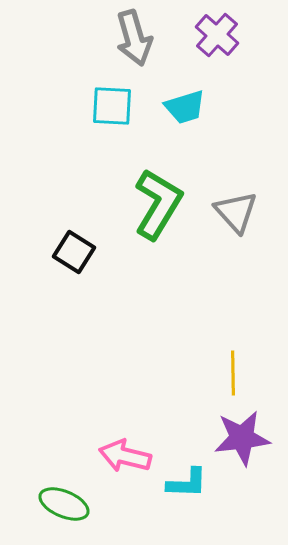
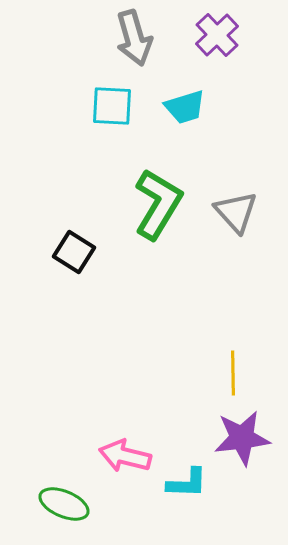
purple cross: rotated 6 degrees clockwise
